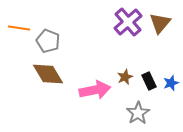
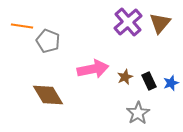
orange line: moved 3 px right, 2 px up
brown diamond: moved 21 px down
pink arrow: moved 2 px left, 21 px up
